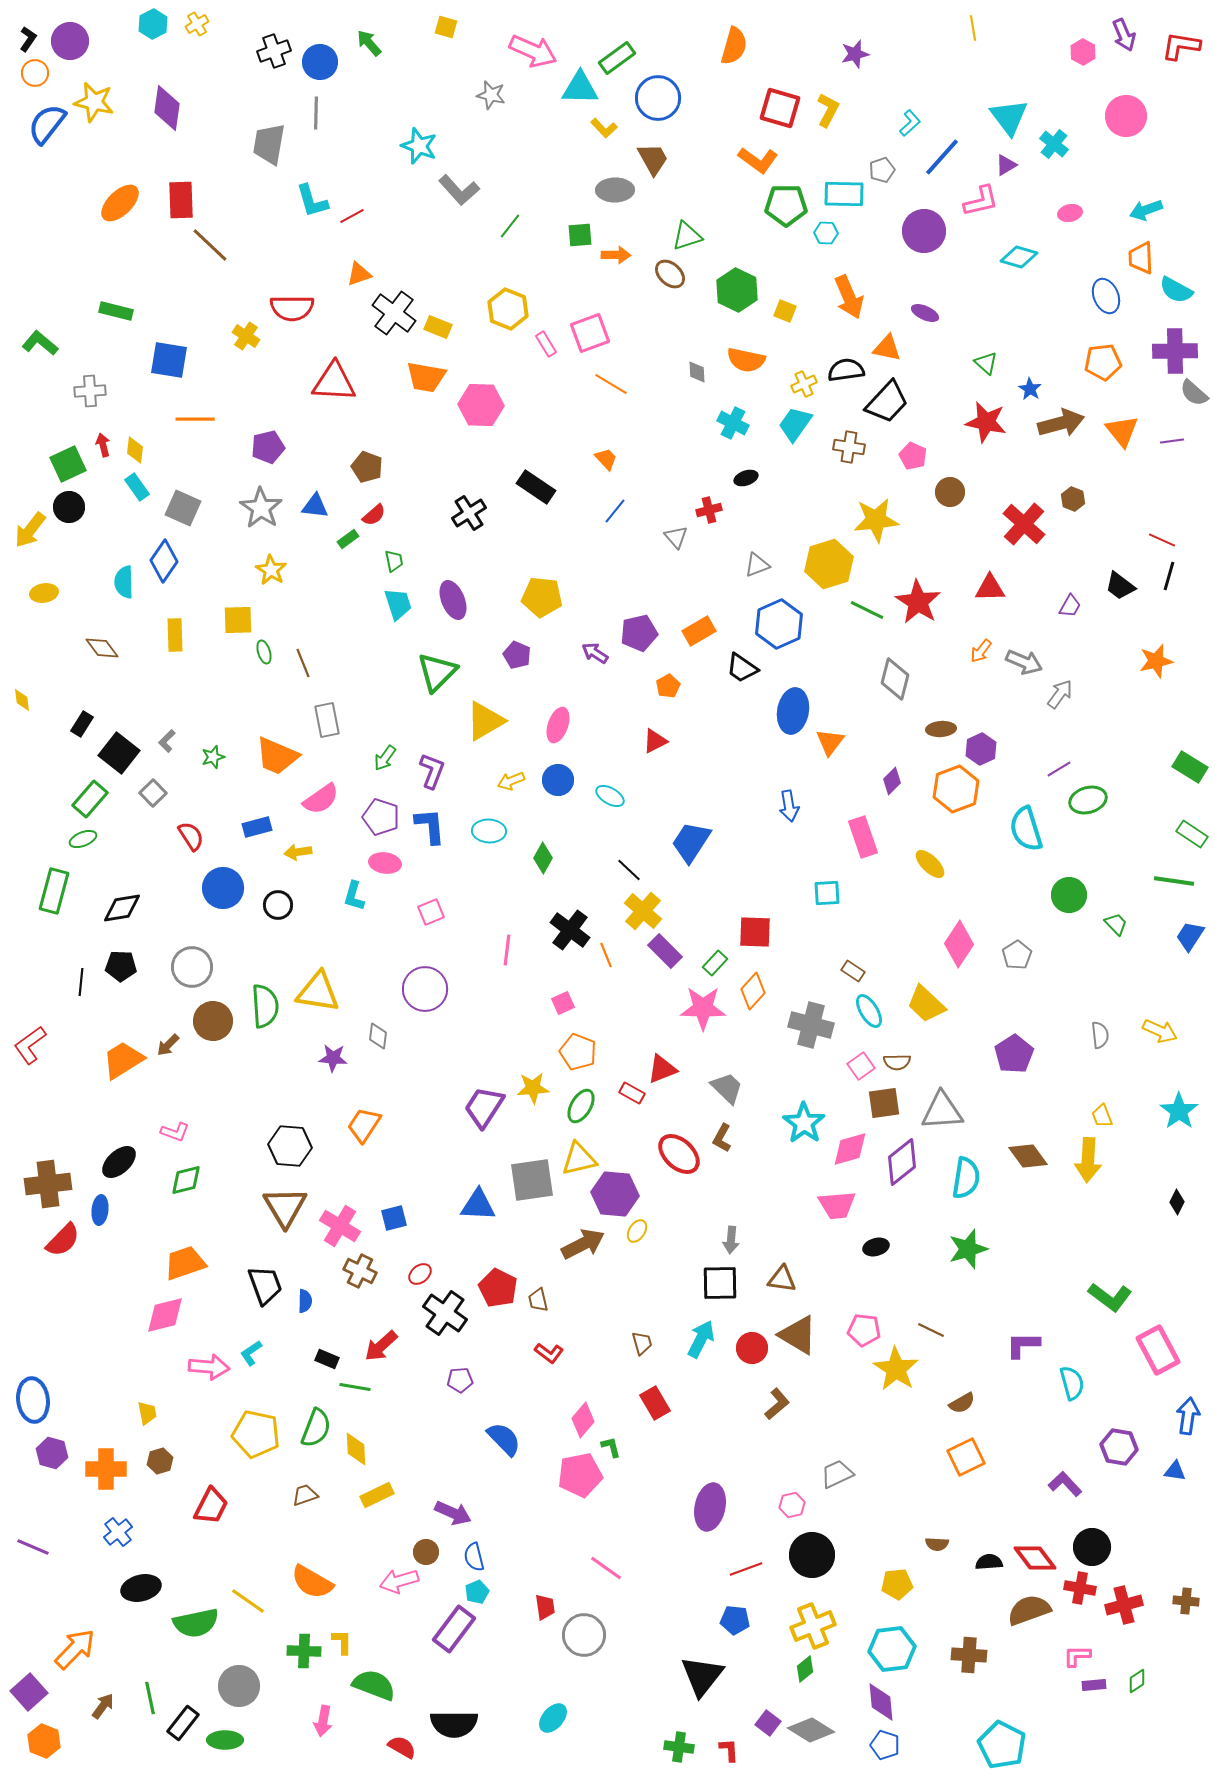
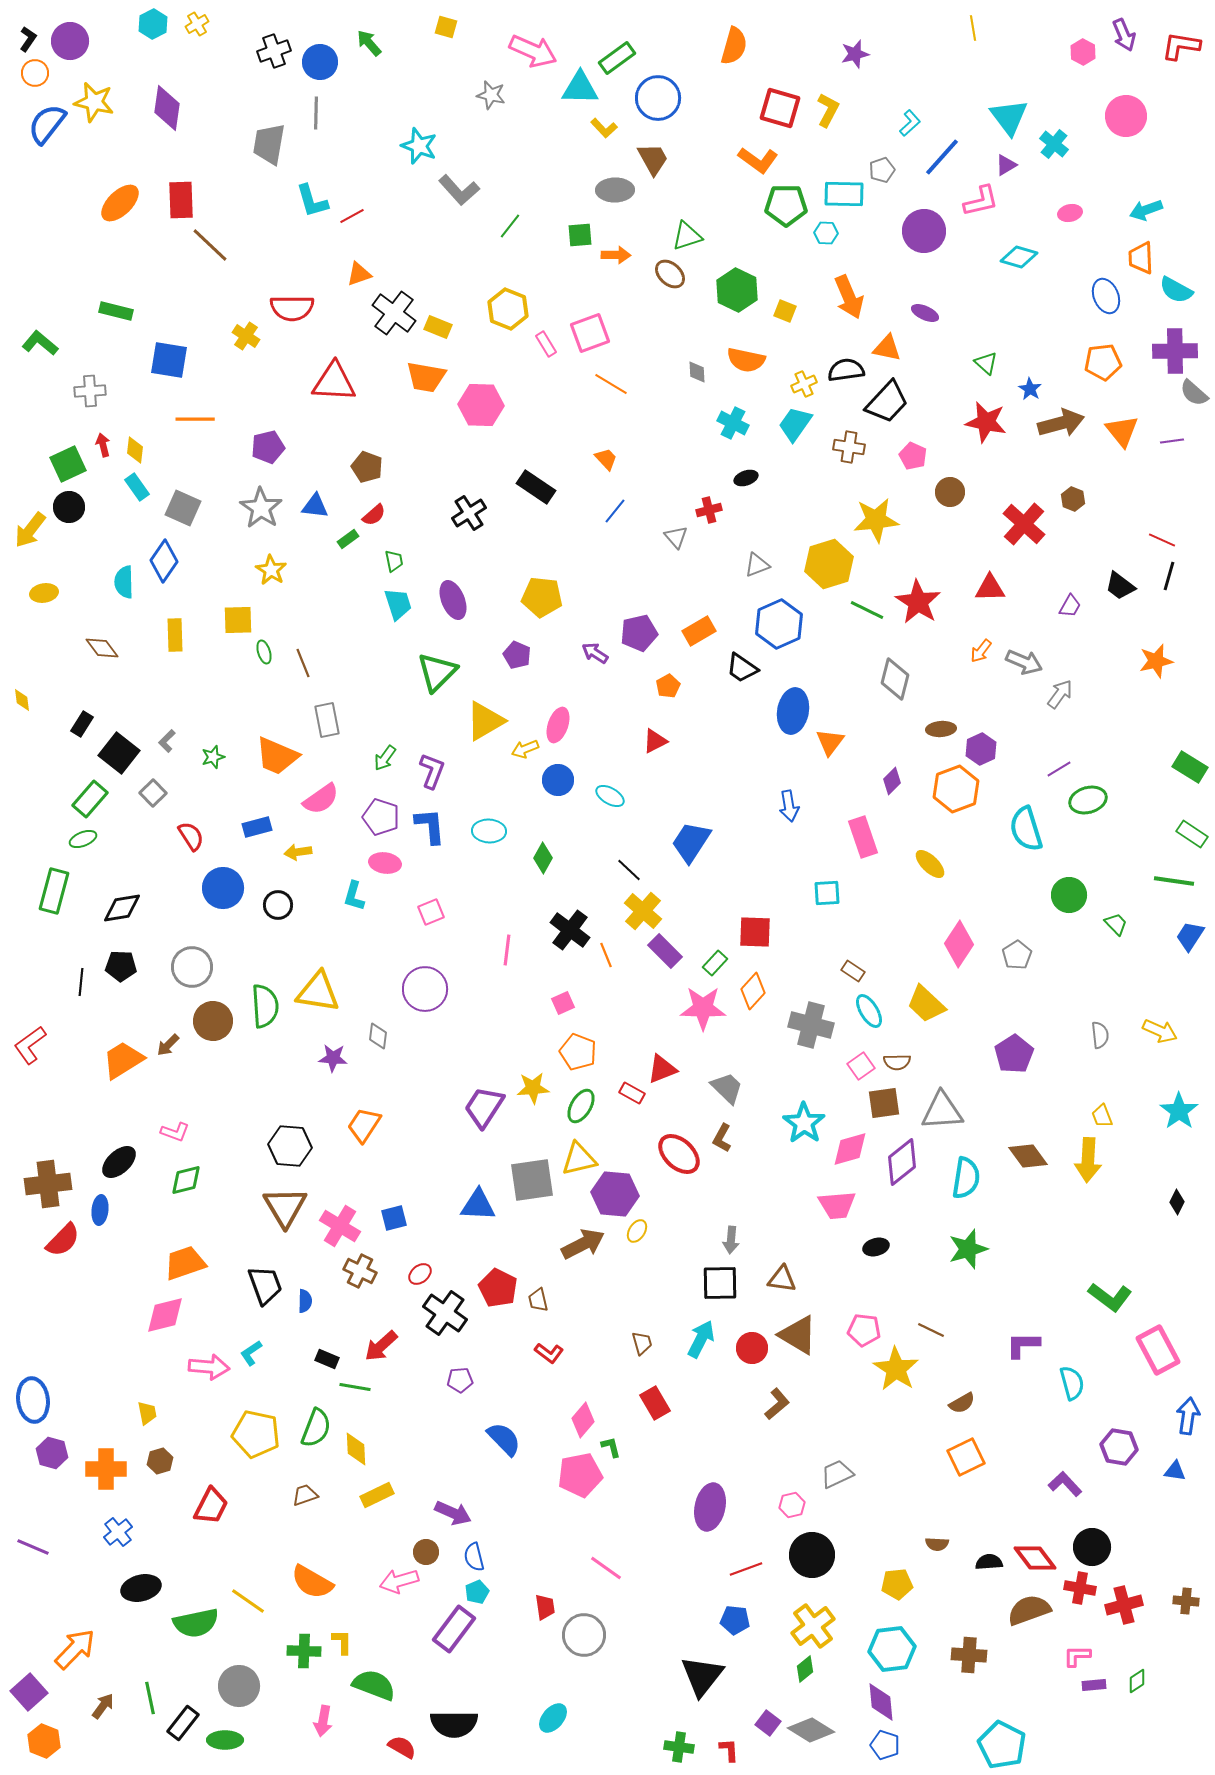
yellow arrow at (511, 781): moved 14 px right, 32 px up
yellow cross at (813, 1626): rotated 15 degrees counterclockwise
